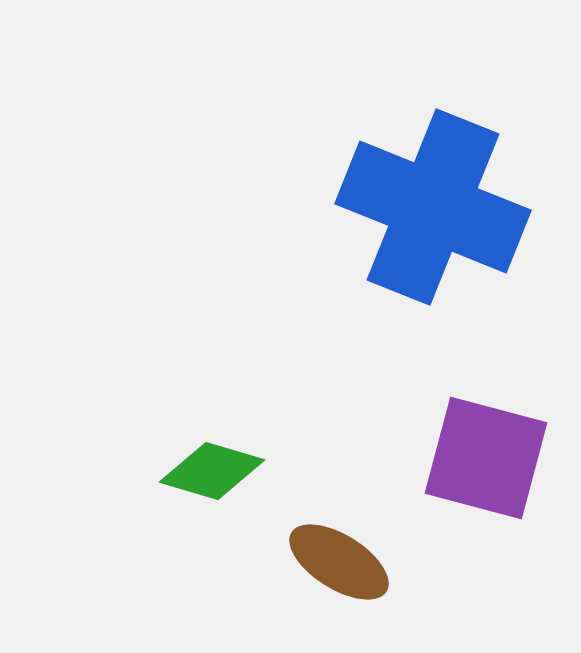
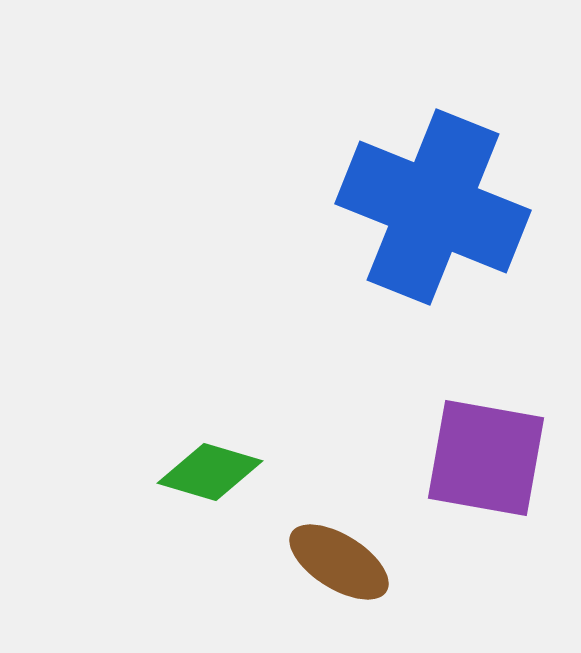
purple square: rotated 5 degrees counterclockwise
green diamond: moved 2 px left, 1 px down
